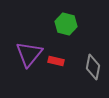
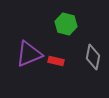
purple triangle: rotated 28 degrees clockwise
gray diamond: moved 10 px up
